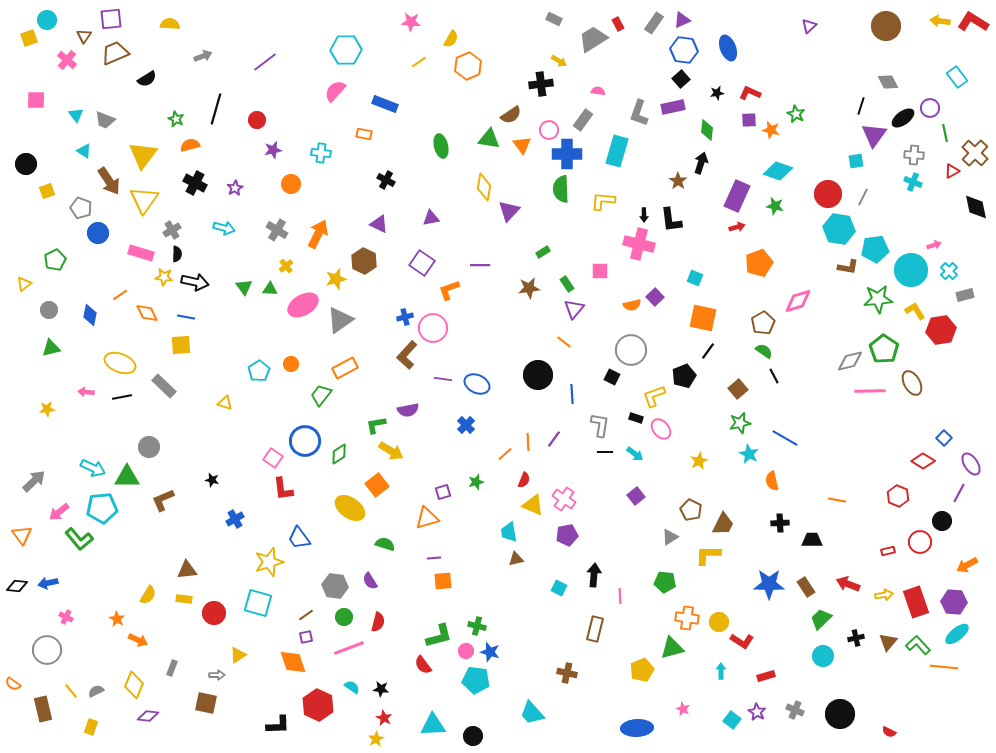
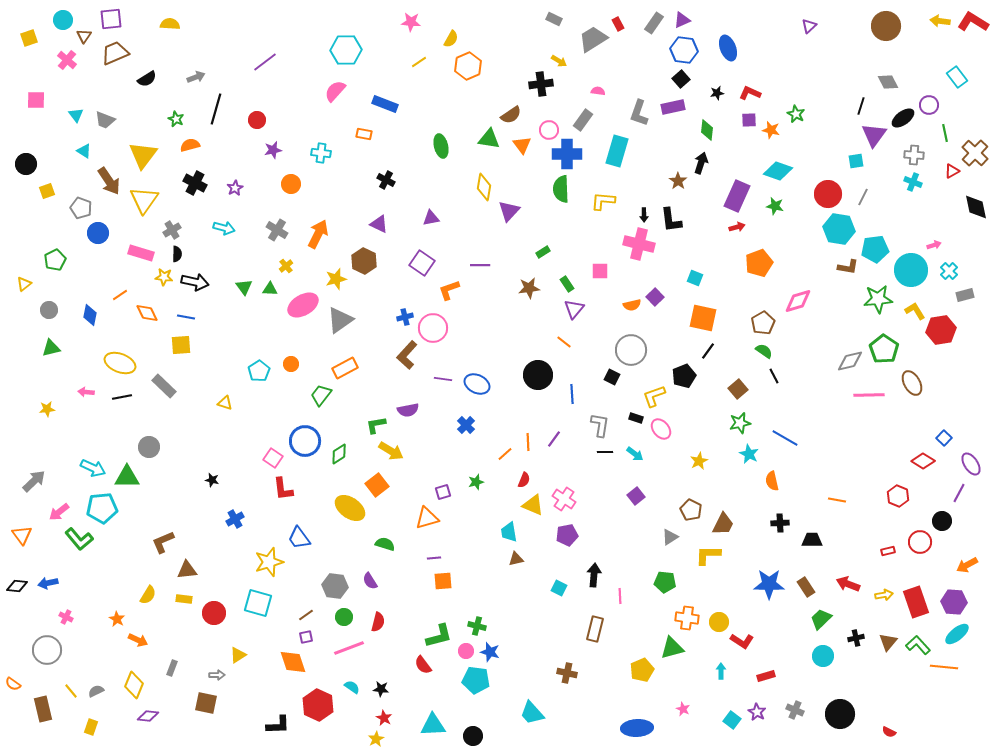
cyan circle at (47, 20): moved 16 px right
gray arrow at (203, 56): moved 7 px left, 21 px down
purple circle at (930, 108): moved 1 px left, 3 px up
pink line at (870, 391): moved 1 px left, 4 px down
brown L-shape at (163, 500): moved 42 px down
